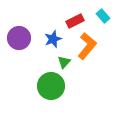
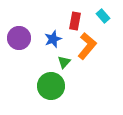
red rectangle: rotated 54 degrees counterclockwise
